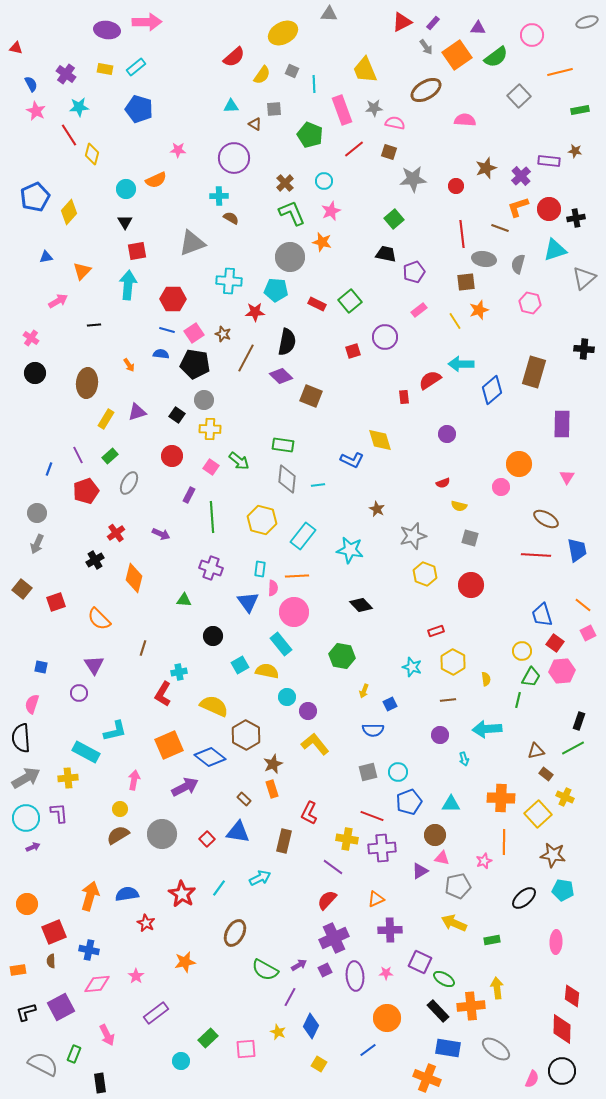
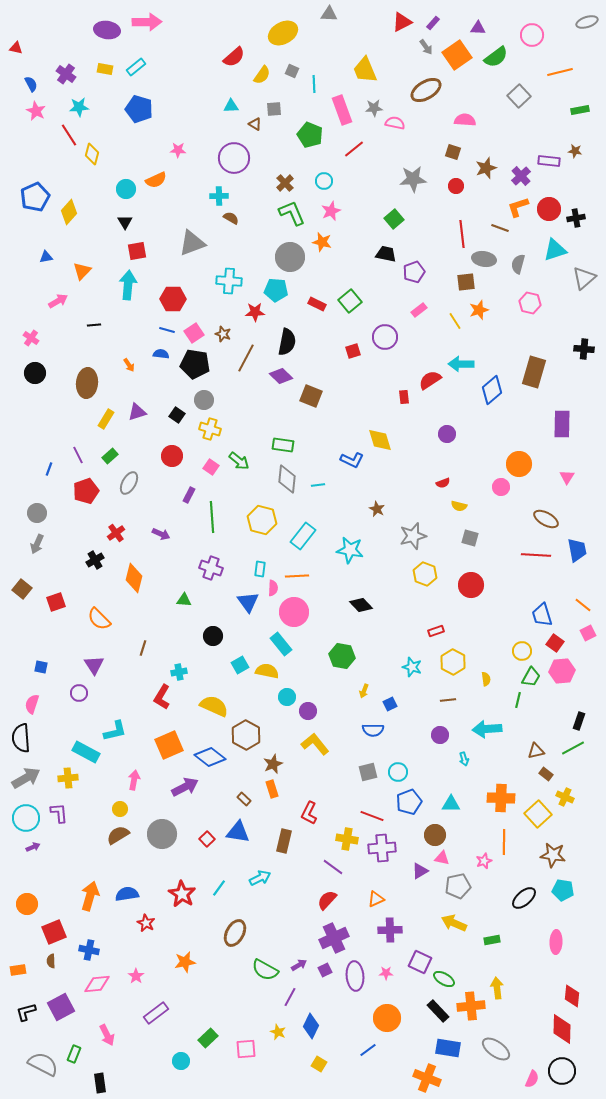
brown square at (389, 152): moved 64 px right
yellow cross at (210, 429): rotated 15 degrees clockwise
red L-shape at (163, 694): moved 1 px left, 3 px down
